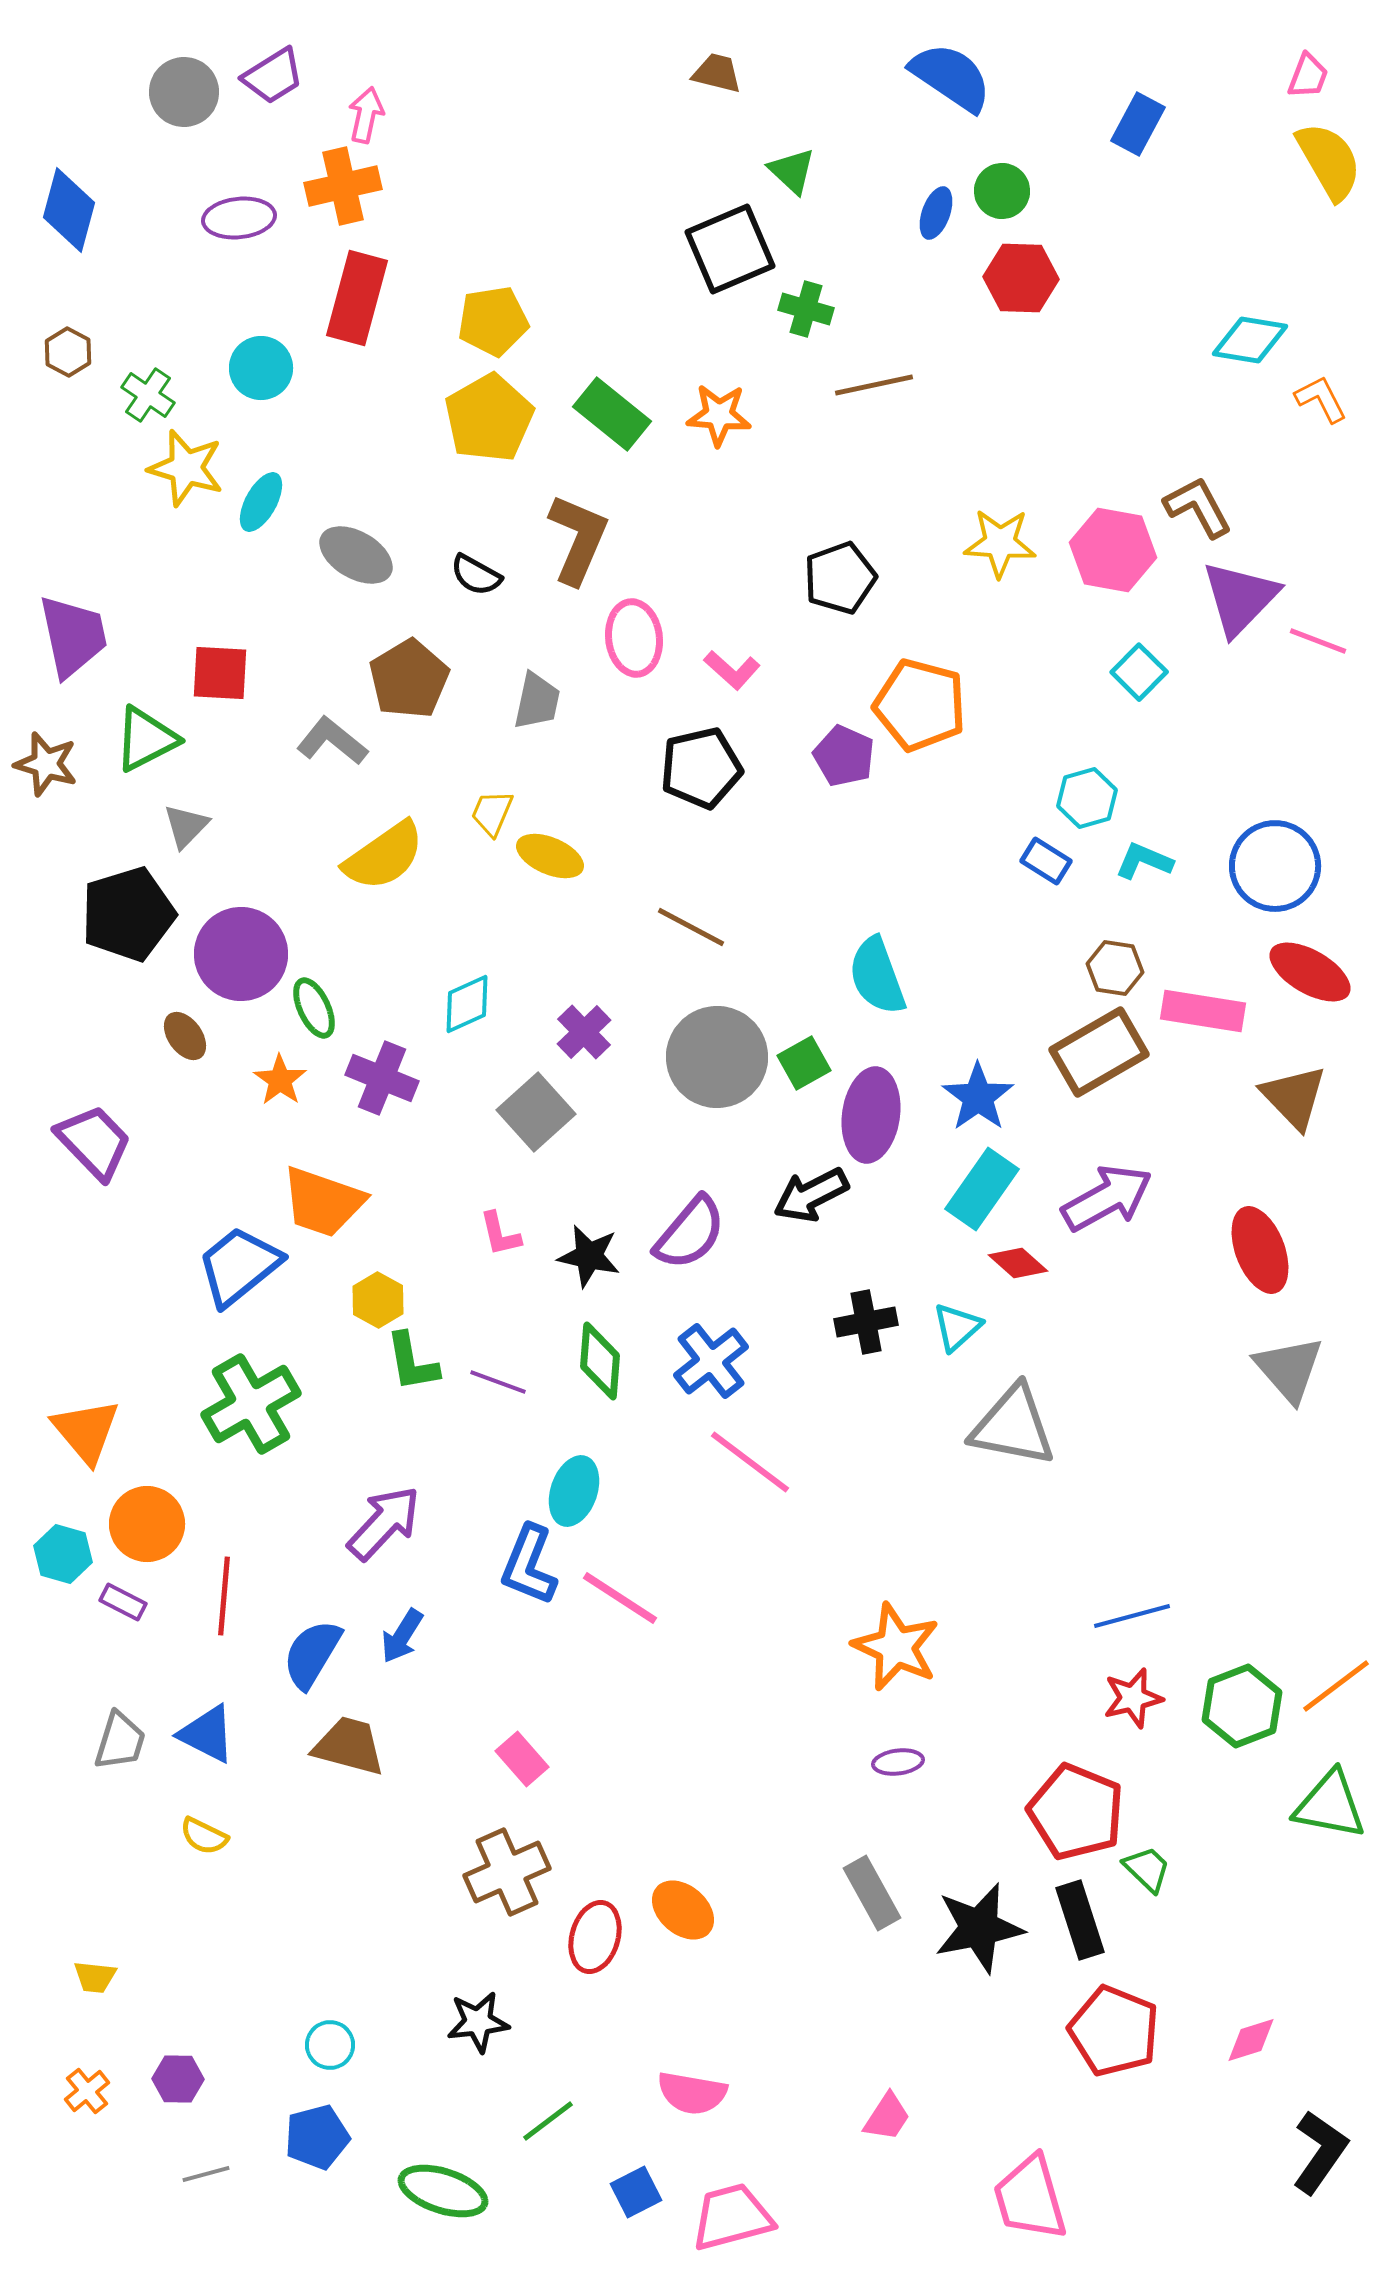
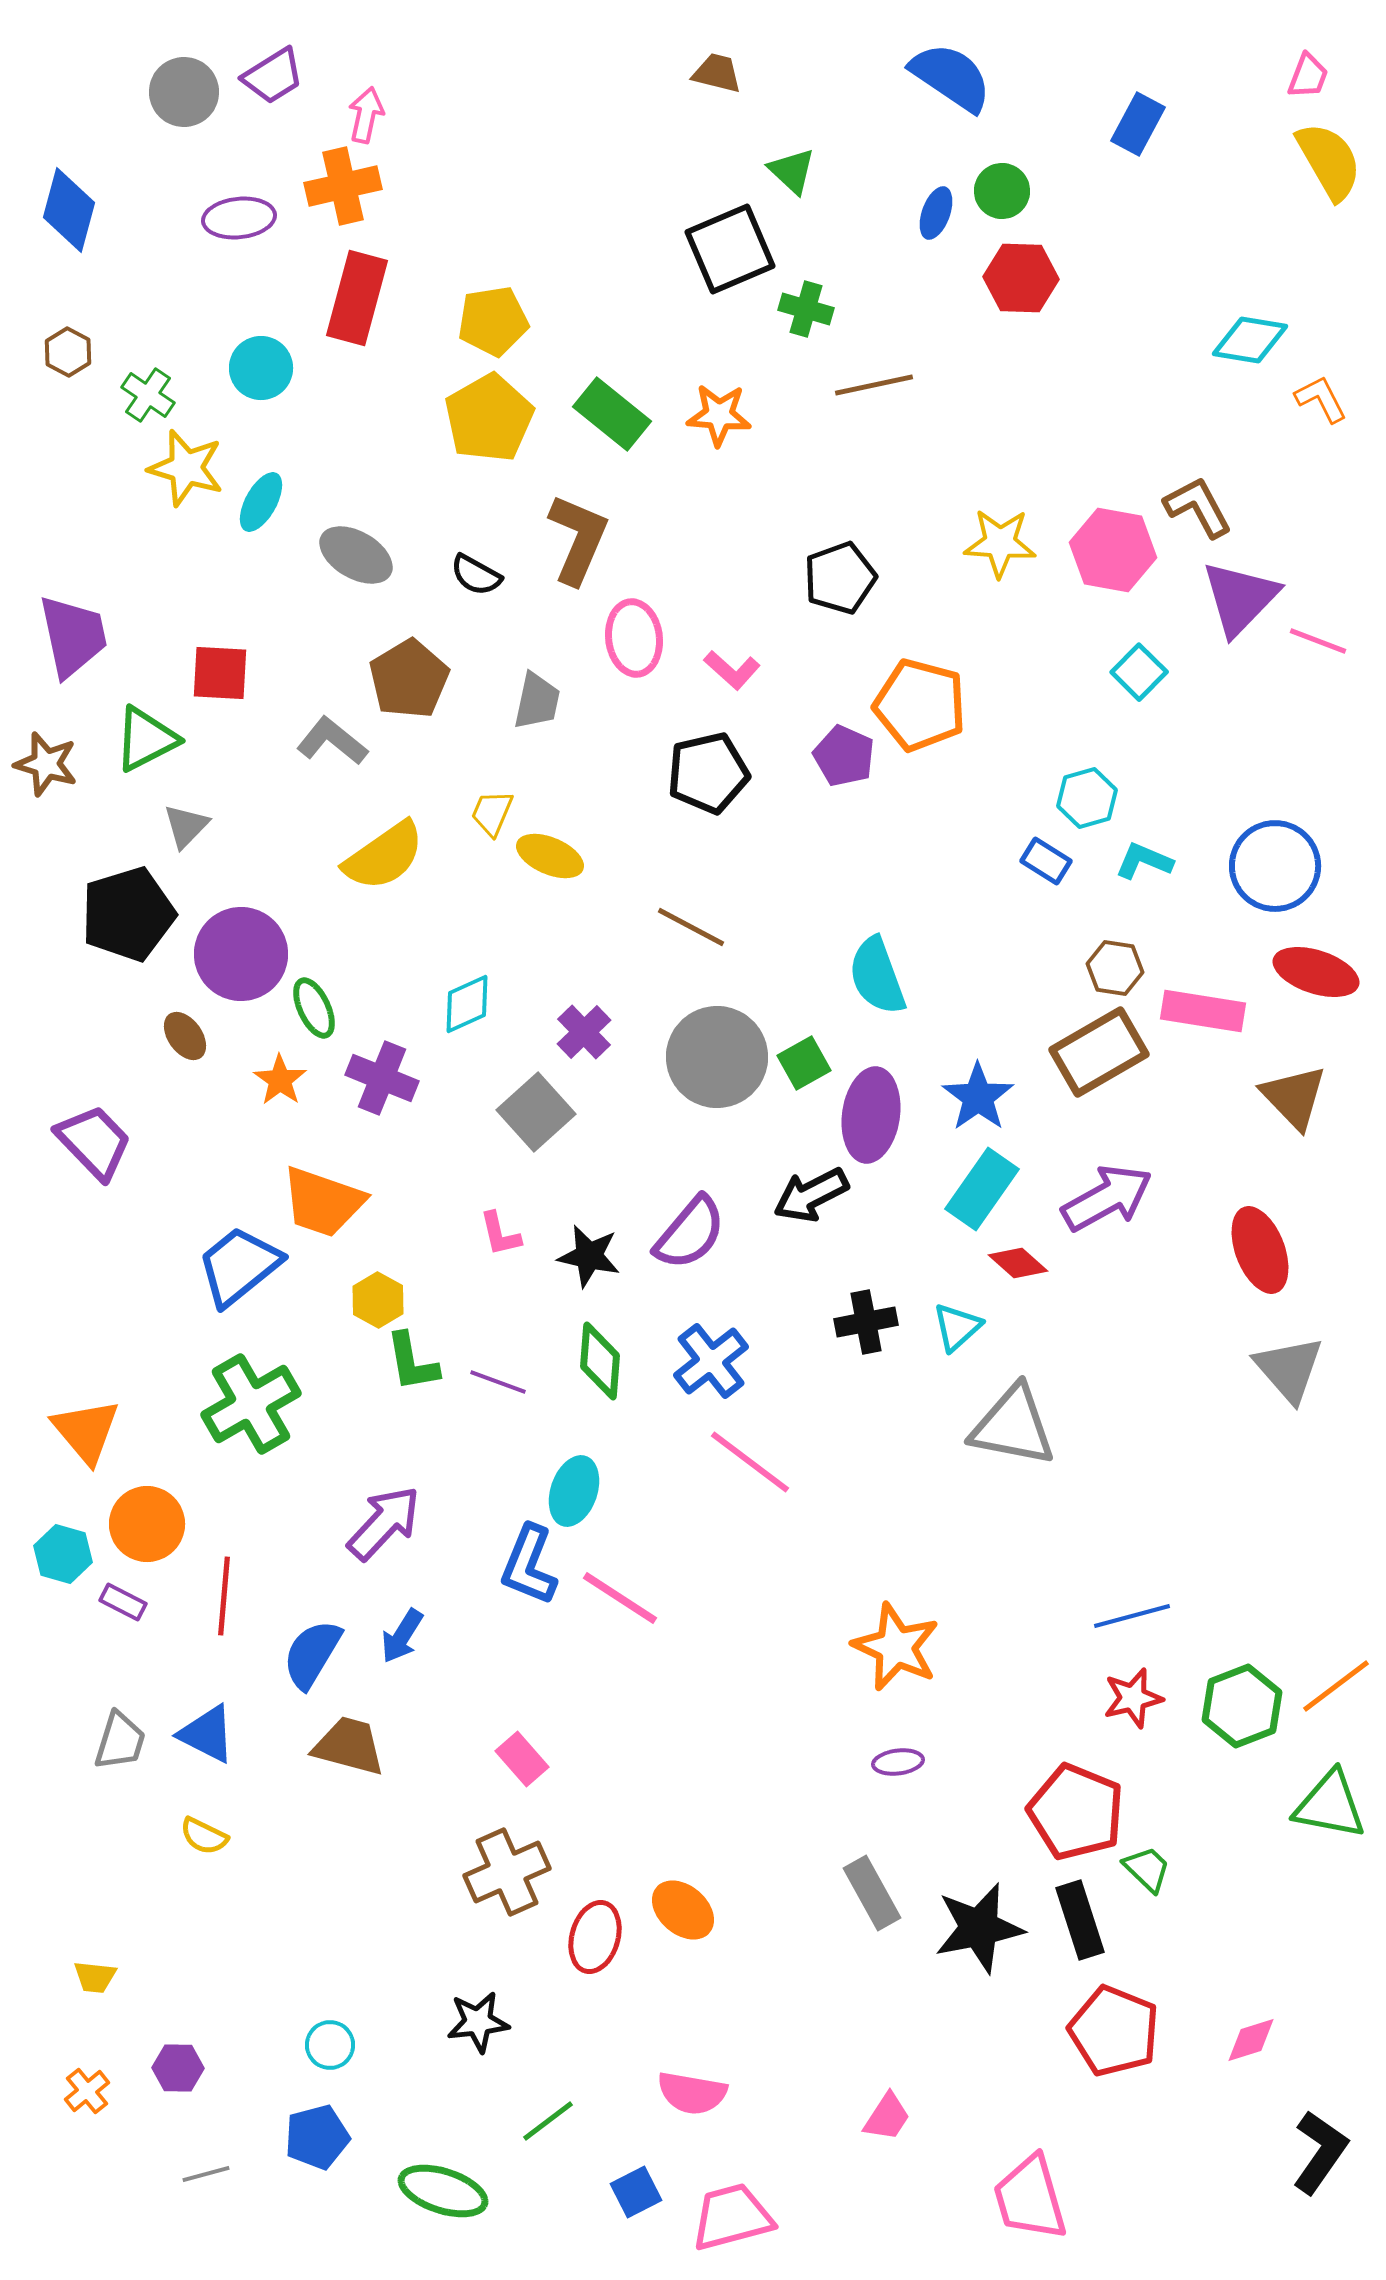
black pentagon at (701, 768): moved 7 px right, 5 px down
red ellipse at (1310, 972): moved 6 px right; rotated 12 degrees counterclockwise
purple hexagon at (178, 2079): moved 11 px up
